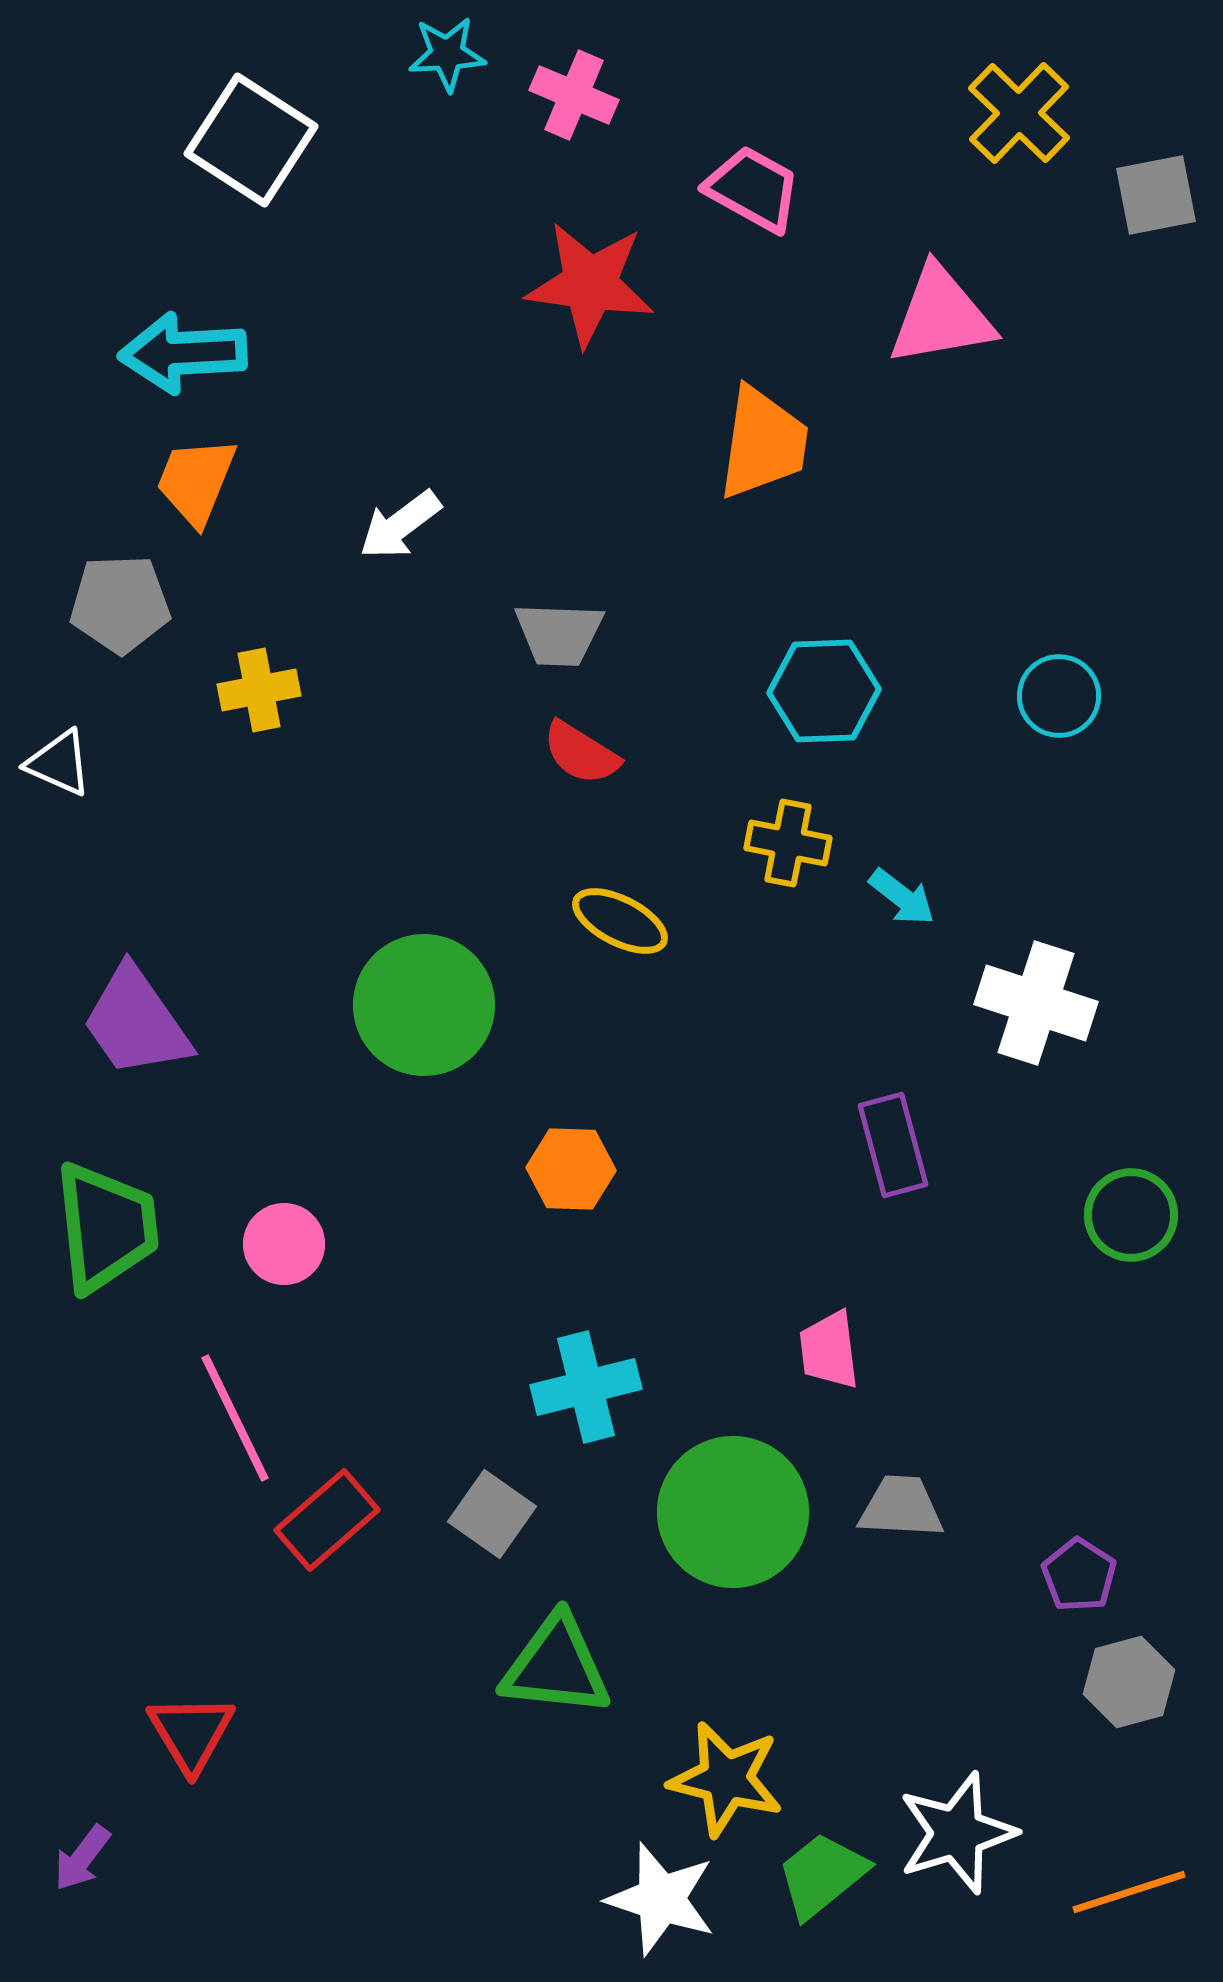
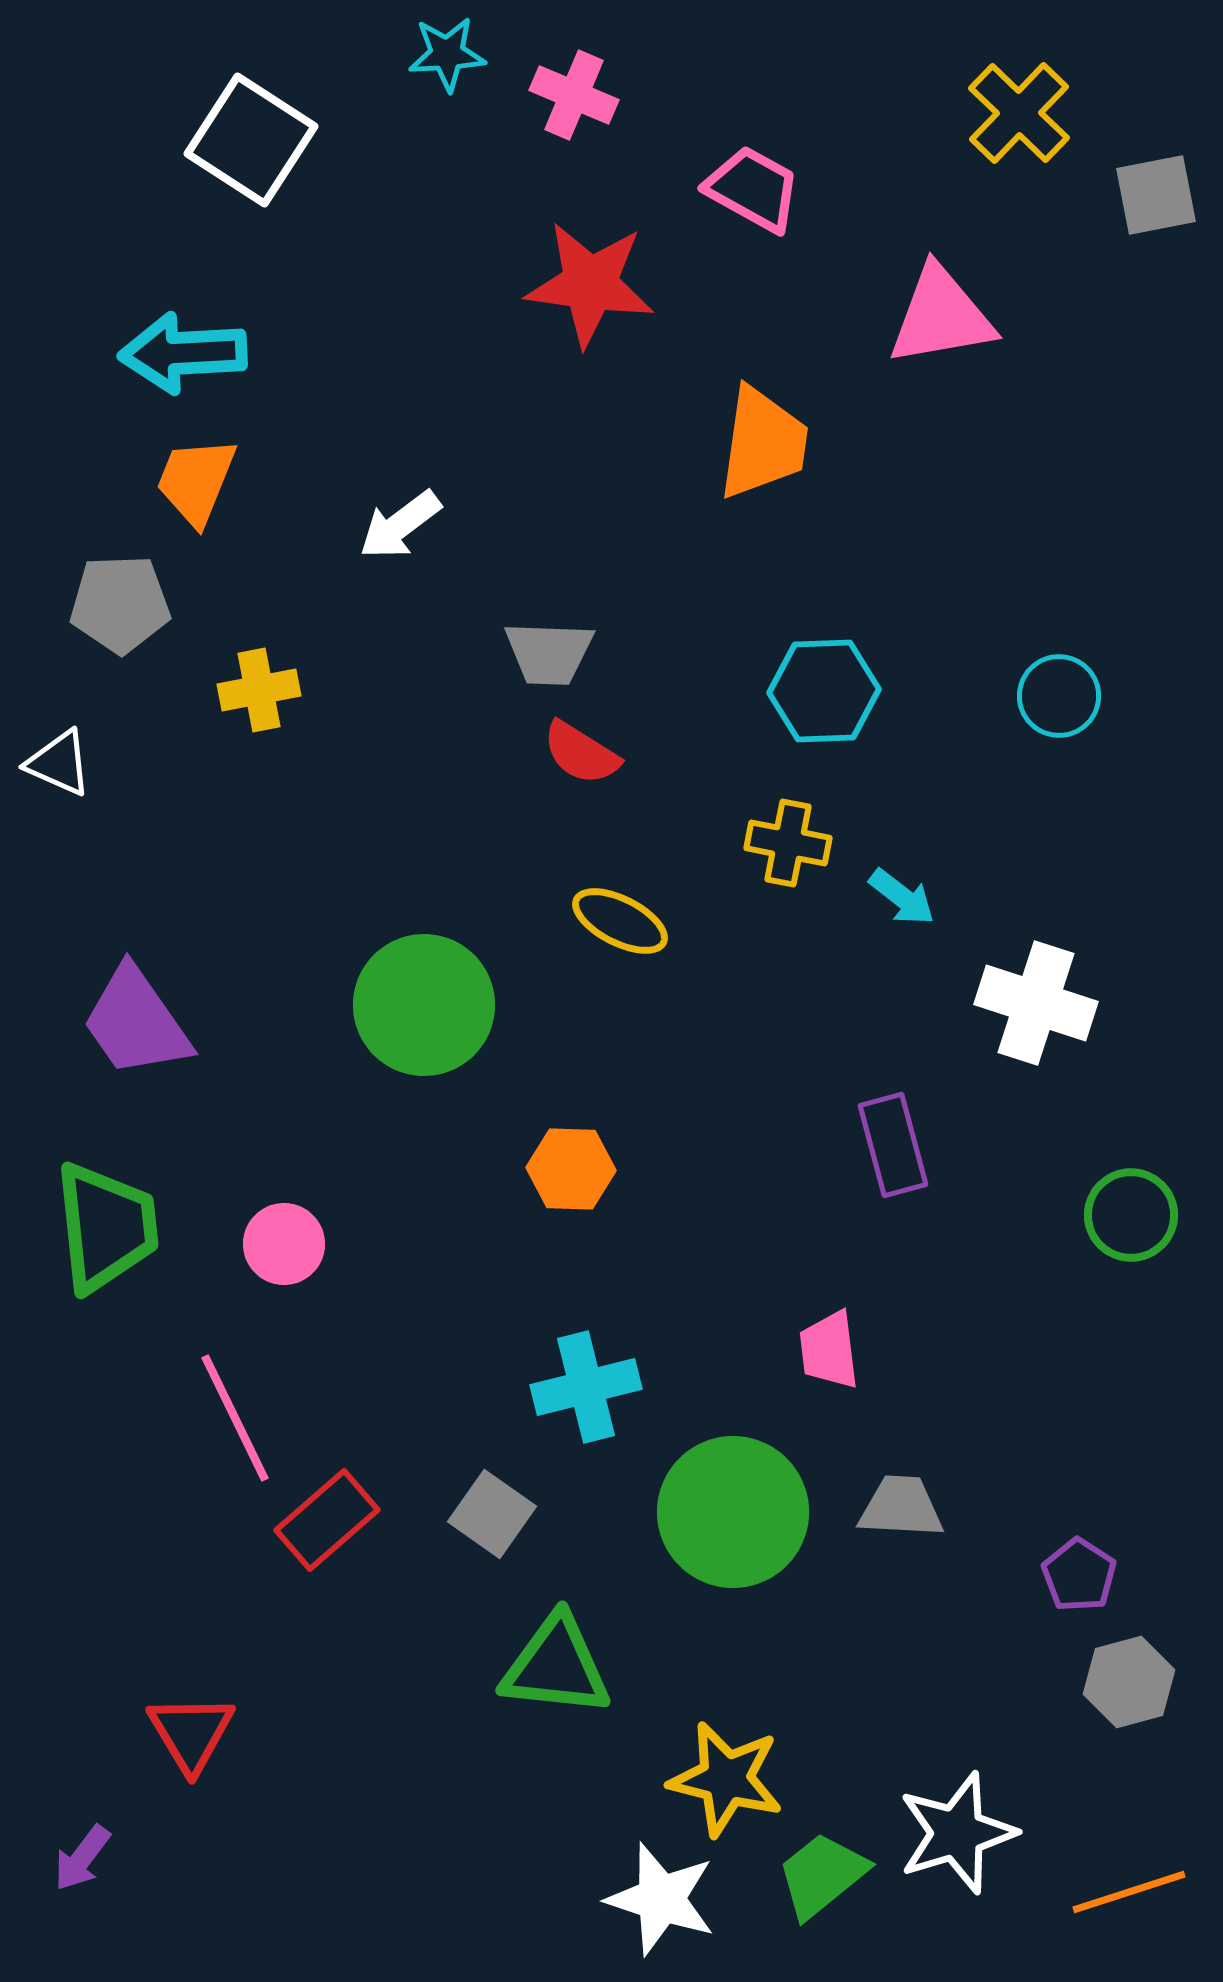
gray trapezoid at (559, 634): moved 10 px left, 19 px down
